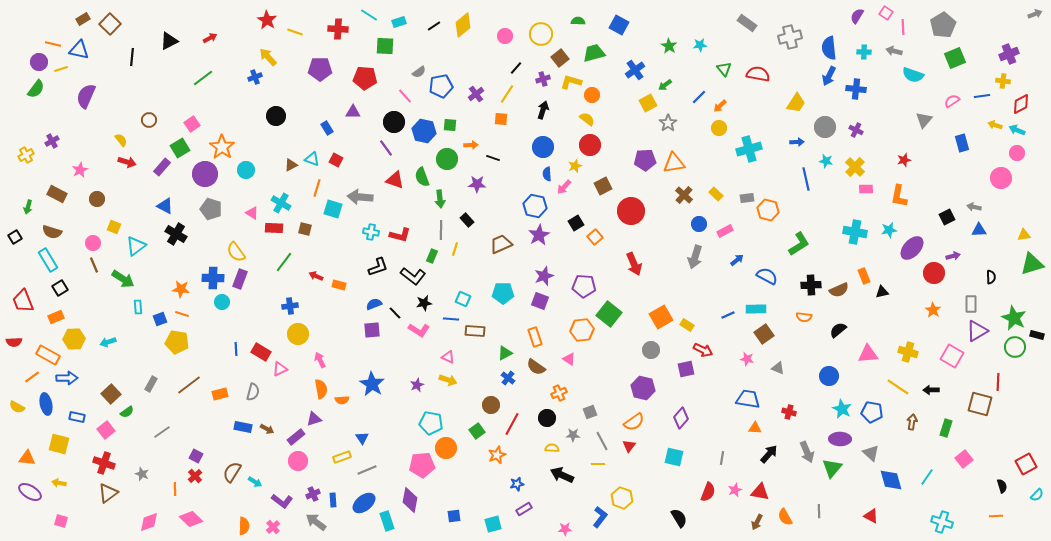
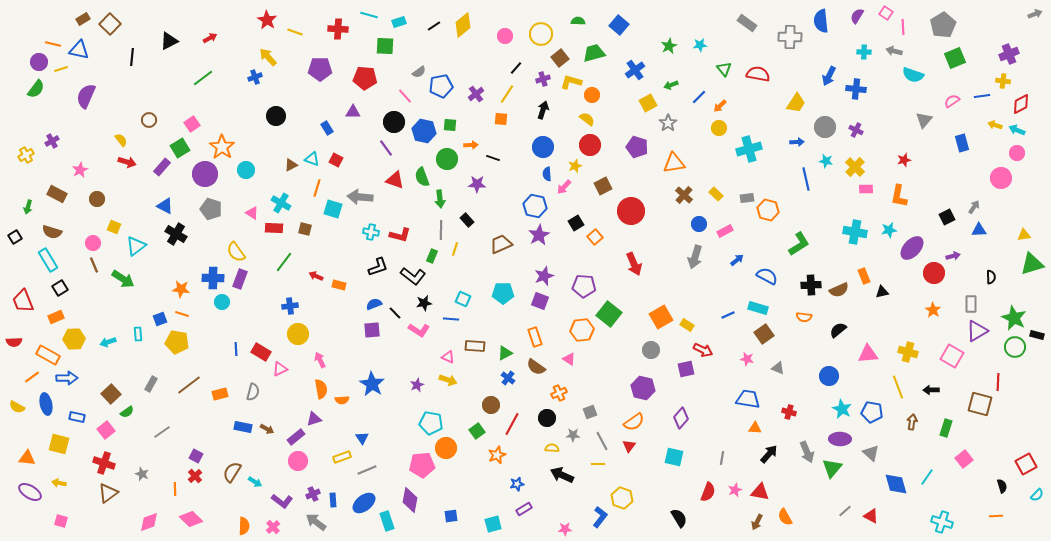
cyan line at (369, 15): rotated 18 degrees counterclockwise
blue square at (619, 25): rotated 12 degrees clockwise
gray cross at (790, 37): rotated 15 degrees clockwise
green star at (669, 46): rotated 14 degrees clockwise
blue semicircle at (829, 48): moved 8 px left, 27 px up
green arrow at (665, 85): moved 6 px right; rotated 16 degrees clockwise
purple pentagon at (645, 160): moved 8 px left, 13 px up; rotated 20 degrees clockwise
gray arrow at (974, 207): rotated 112 degrees clockwise
cyan rectangle at (138, 307): moved 27 px down
cyan rectangle at (756, 309): moved 2 px right, 1 px up; rotated 18 degrees clockwise
brown rectangle at (475, 331): moved 15 px down
yellow line at (898, 387): rotated 35 degrees clockwise
blue diamond at (891, 480): moved 5 px right, 4 px down
gray line at (819, 511): moved 26 px right; rotated 48 degrees clockwise
blue square at (454, 516): moved 3 px left
